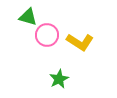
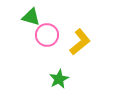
green triangle: moved 3 px right
yellow L-shape: rotated 72 degrees counterclockwise
